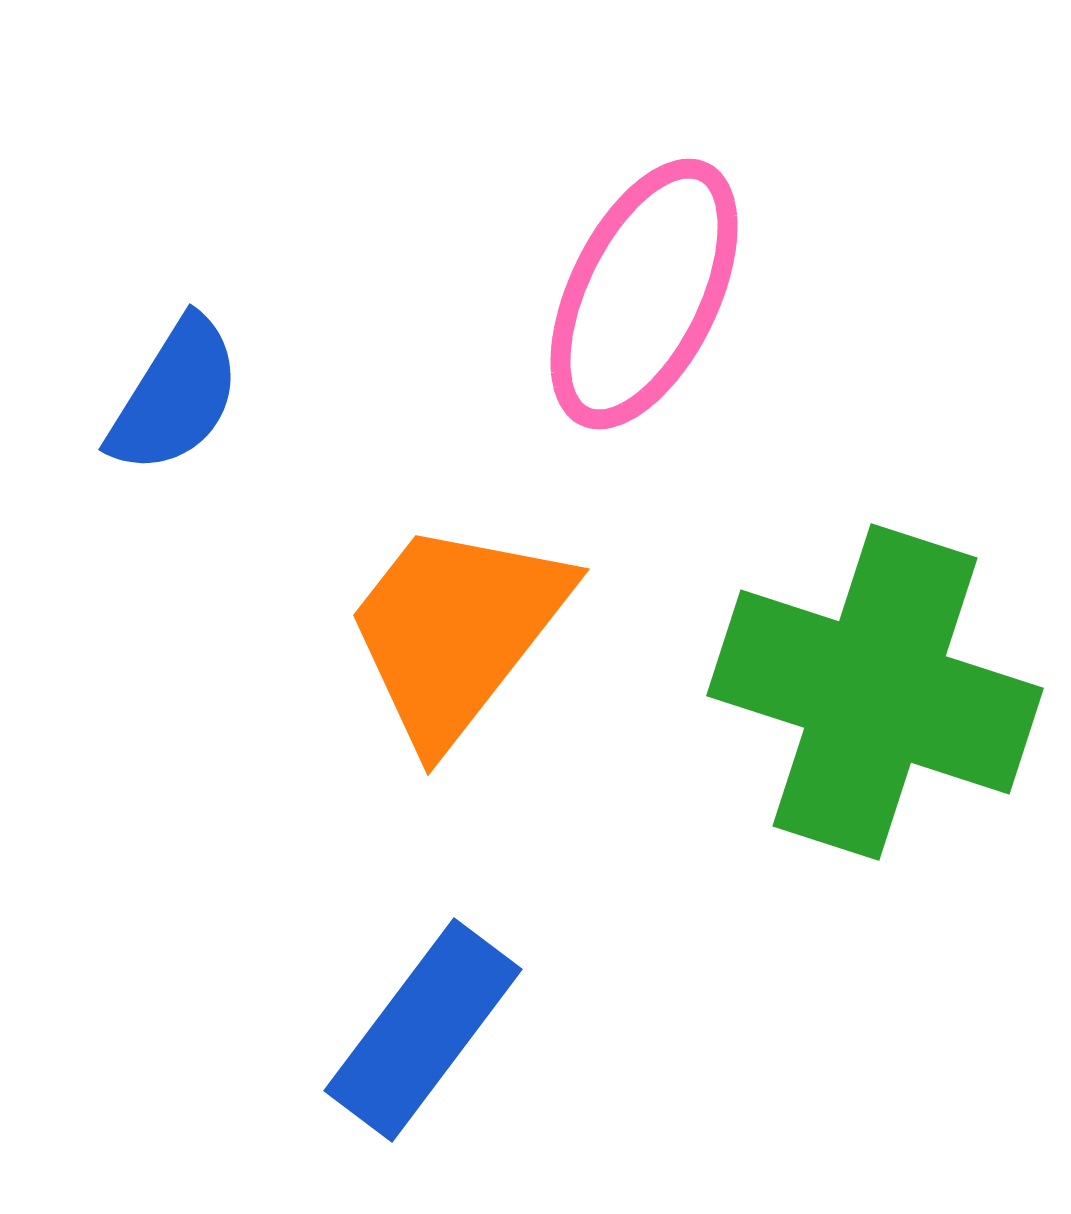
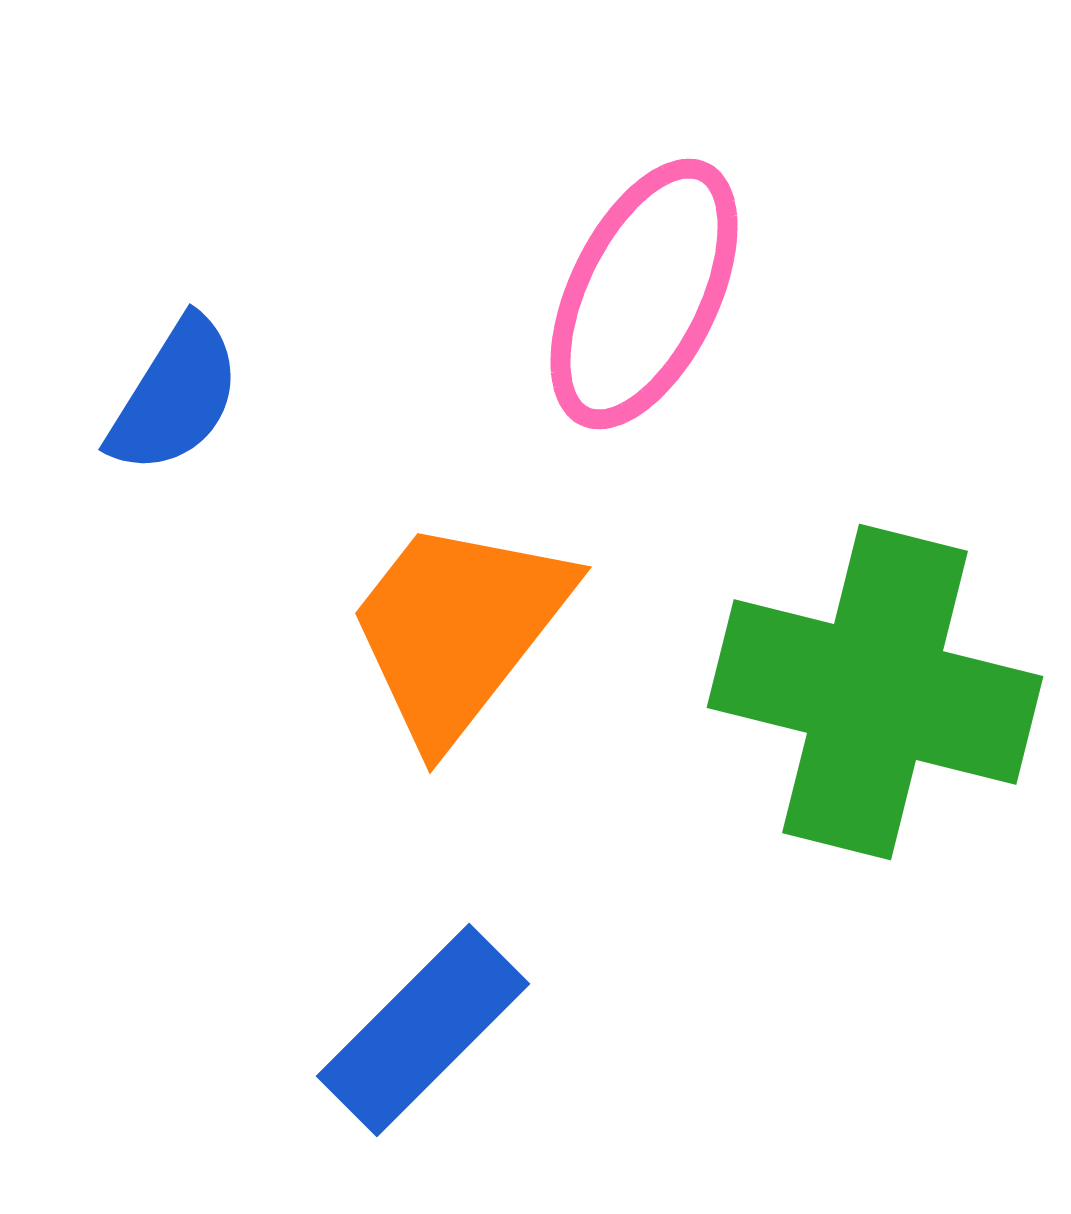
orange trapezoid: moved 2 px right, 2 px up
green cross: rotated 4 degrees counterclockwise
blue rectangle: rotated 8 degrees clockwise
